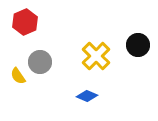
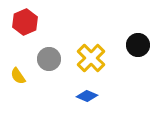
yellow cross: moved 5 px left, 2 px down
gray circle: moved 9 px right, 3 px up
